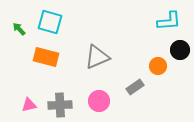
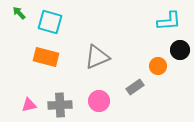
green arrow: moved 16 px up
